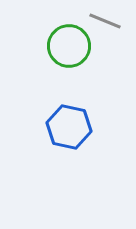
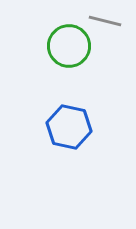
gray line: rotated 8 degrees counterclockwise
